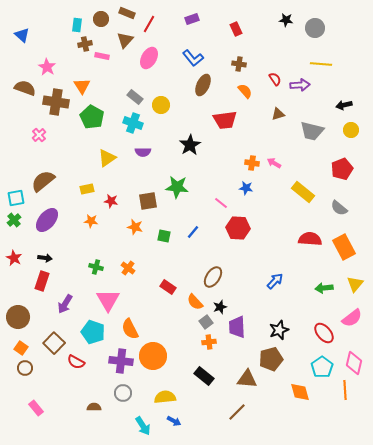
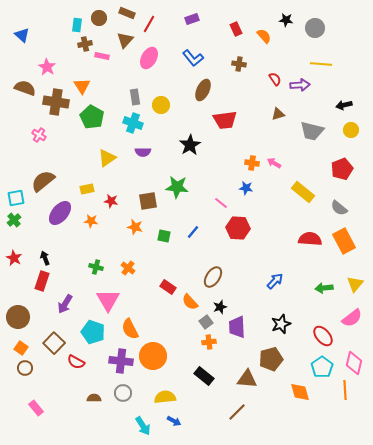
brown circle at (101, 19): moved 2 px left, 1 px up
brown ellipse at (203, 85): moved 5 px down
orange semicircle at (245, 91): moved 19 px right, 55 px up
gray rectangle at (135, 97): rotated 42 degrees clockwise
pink cross at (39, 135): rotated 16 degrees counterclockwise
purple ellipse at (47, 220): moved 13 px right, 7 px up
orange rectangle at (344, 247): moved 6 px up
black arrow at (45, 258): rotated 120 degrees counterclockwise
orange semicircle at (195, 302): moved 5 px left
black star at (279, 330): moved 2 px right, 6 px up
red ellipse at (324, 333): moved 1 px left, 3 px down
brown semicircle at (94, 407): moved 9 px up
